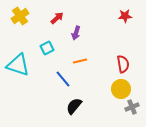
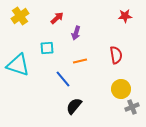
cyan square: rotated 24 degrees clockwise
red semicircle: moved 7 px left, 9 px up
